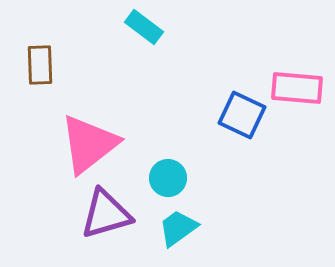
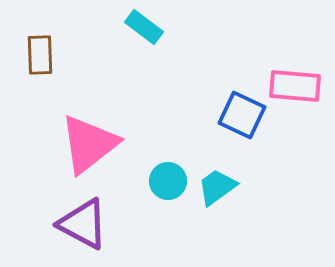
brown rectangle: moved 10 px up
pink rectangle: moved 2 px left, 2 px up
cyan circle: moved 3 px down
purple triangle: moved 23 px left, 10 px down; rotated 44 degrees clockwise
cyan trapezoid: moved 39 px right, 41 px up
